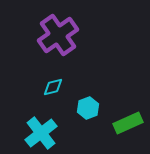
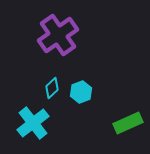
cyan diamond: moved 1 px left, 1 px down; rotated 30 degrees counterclockwise
cyan hexagon: moved 7 px left, 16 px up
cyan cross: moved 8 px left, 10 px up
